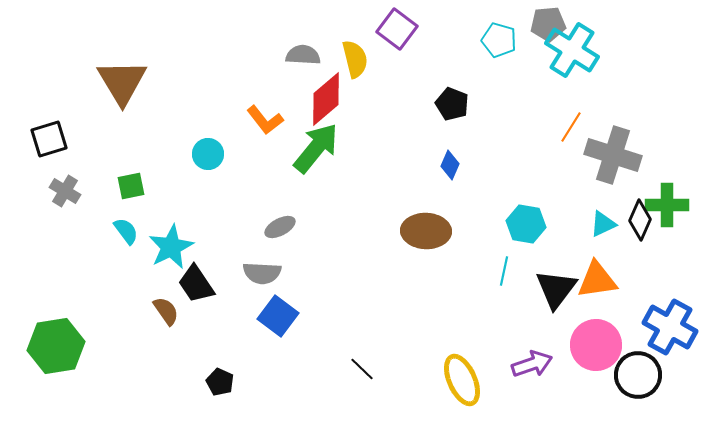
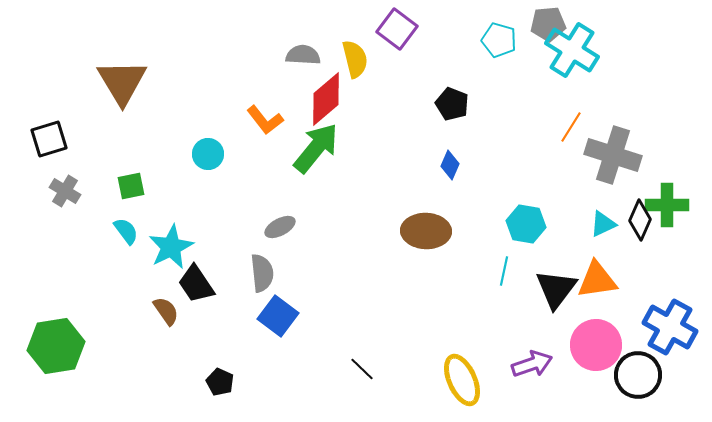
gray semicircle at (262, 273): rotated 99 degrees counterclockwise
